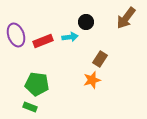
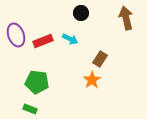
brown arrow: rotated 130 degrees clockwise
black circle: moved 5 px left, 9 px up
cyan arrow: moved 2 px down; rotated 35 degrees clockwise
orange star: rotated 18 degrees counterclockwise
green pentagon: moved 2 px up
green rectangle: moved 2 px down
